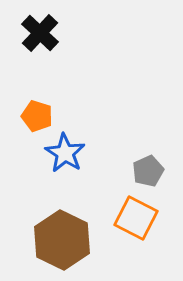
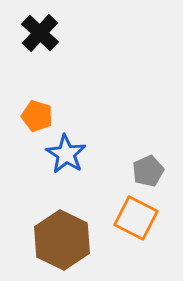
blue star: moved 1 px right, 1 px down
